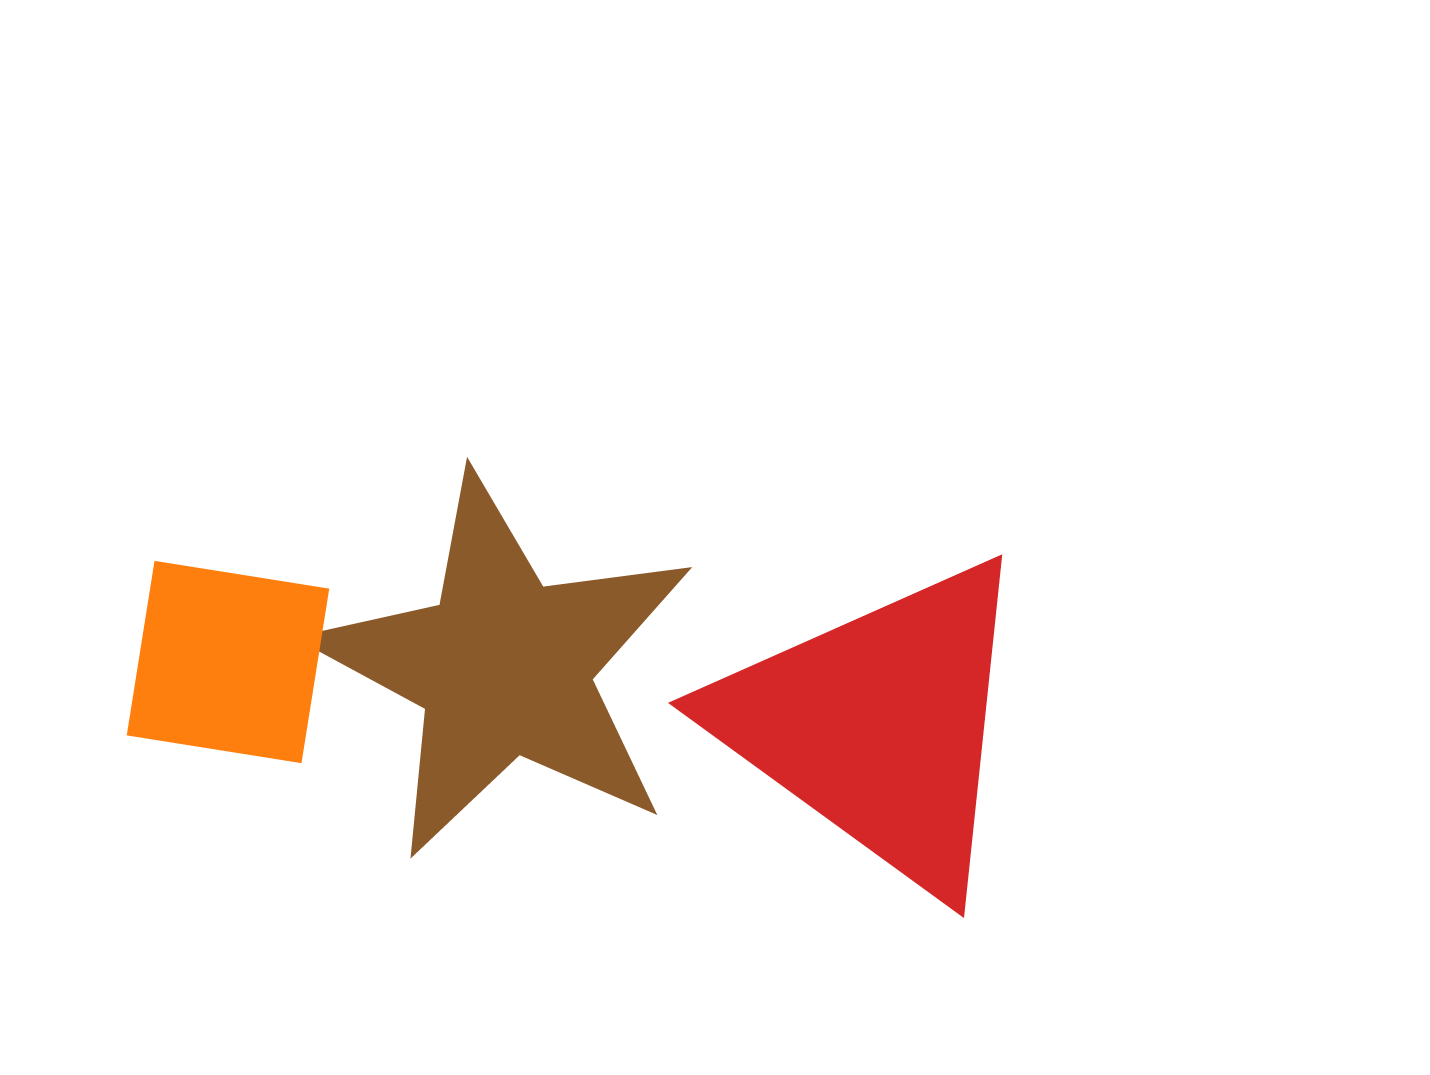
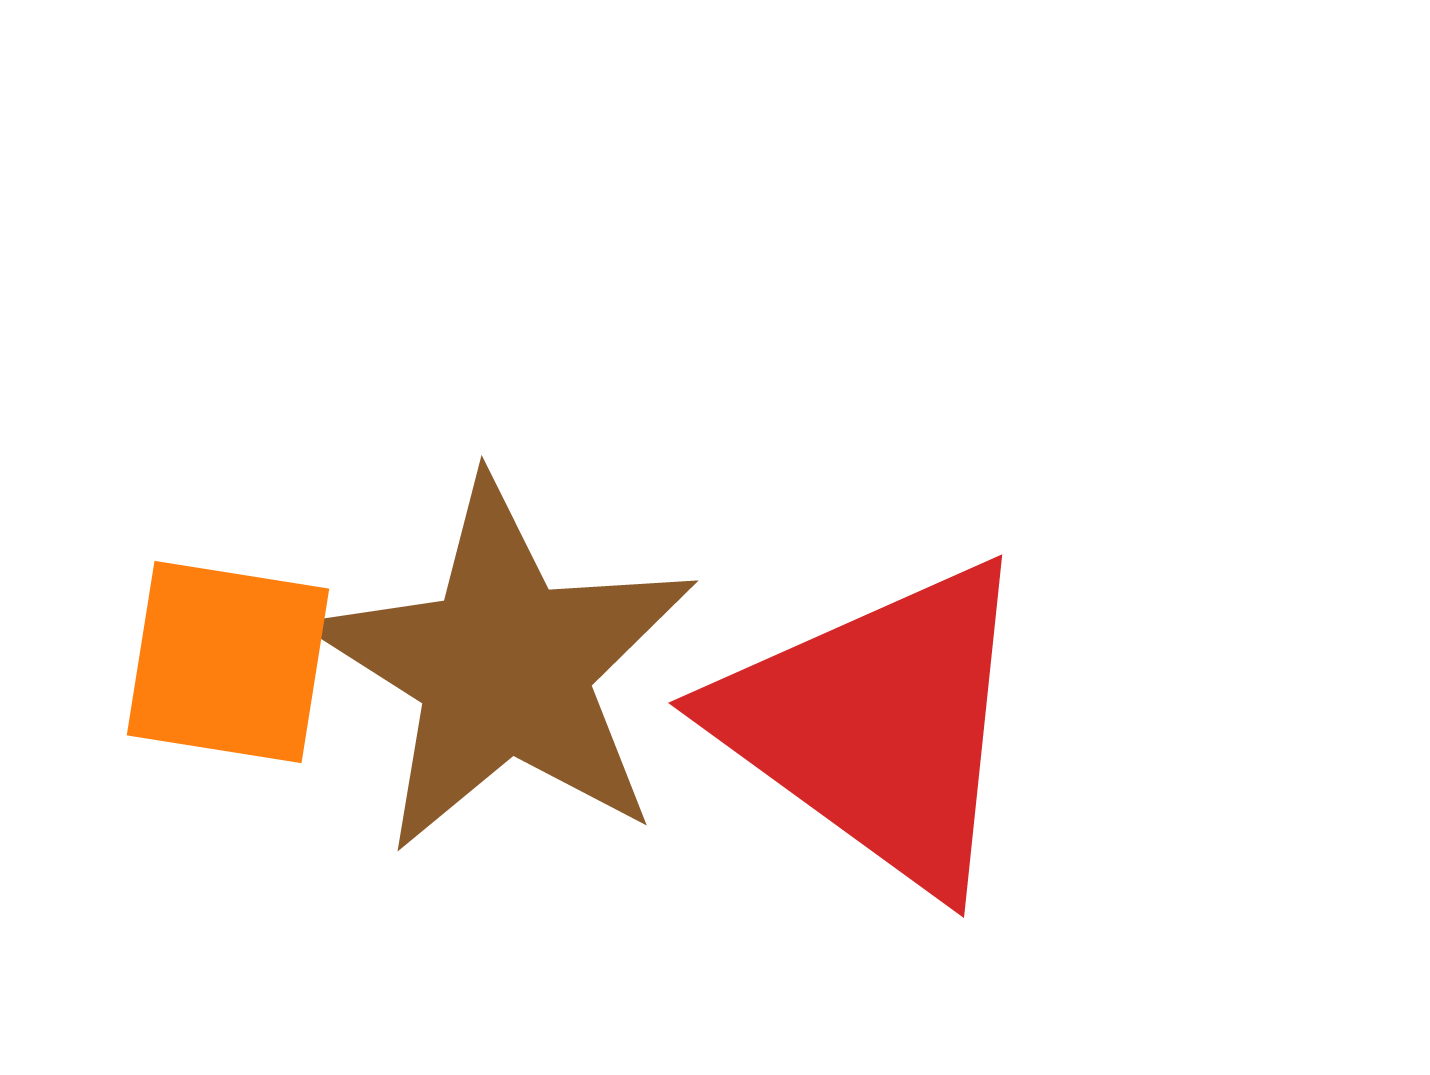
brown star: rotated 4 degrees clockwise
